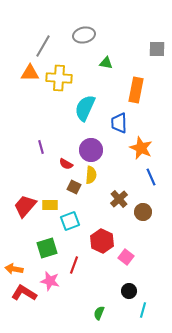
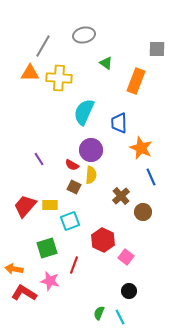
green triangle: rotated 24 degrees clockwise
orange rectangle: moved 9 px up; rotated 10 degrees clockwise
cyan semicircle: moved 1 px left, 4 px down
purple line: moved 2 px left, 12 px down; rotated 16 degrees counterclockwise
red semicircle: moved 6 px right, 1 px down
brown cross: moved 2 px right, 3 px up
red hexagon: moved 1 px right, 1 px up
cyan line: moved 23 px left, 7 px down; rotated 42 degrees counterclockwise
